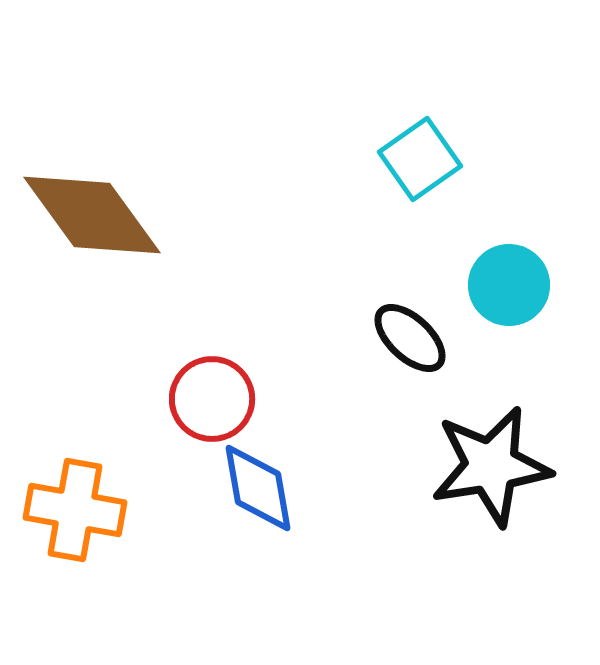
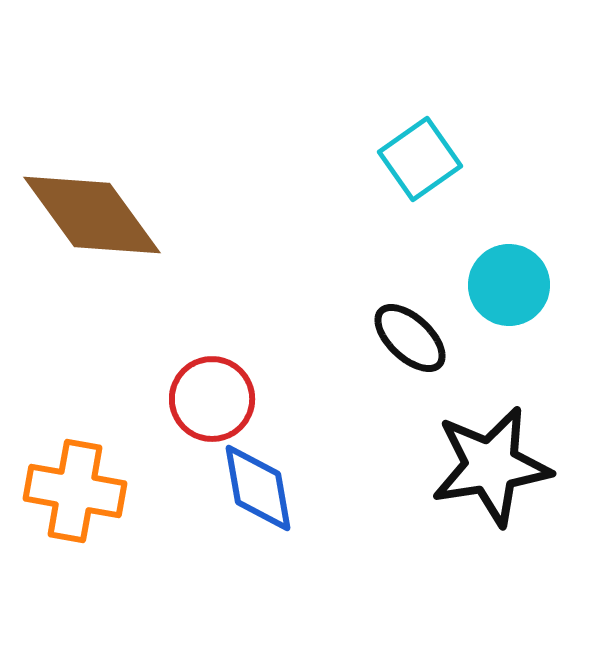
orange cross: moved 19 px up
